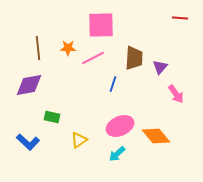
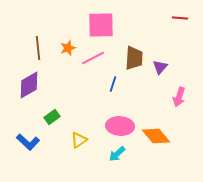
orange star: rotated 21 degrees counterclockwise
purple diamond: rotated 20 degrees counterclockwise
pink arrow: moved 3 px right, 3 px down; rotated 54 degrees clockwise
green rectangle: rotated 49 degrees counterclockwise
pink ellipse: rotated 28 degrees clockwise
